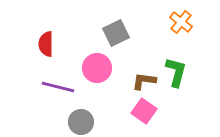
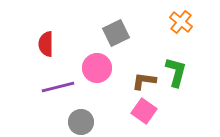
purple line: rotated 28 degrees counterclockwise
